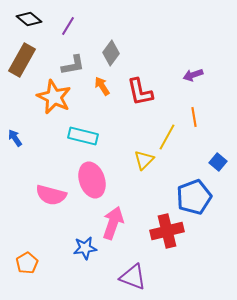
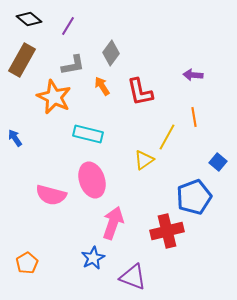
purple arrow: rotated 24 degrees clockwise
cyan rectangle: moved 5 px right, 2 px up
yellow triangle: rotated 10 degrees clockwise
blue star: moved 8 px right, 10 px down; rotated 20 degrees counterclockwise
